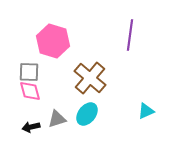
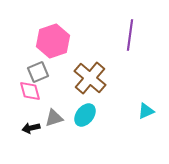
pink hexagon: rotated 24 degrees clockwise
gray square: moved 9 px right; rotated 25 degrees counterclockwise
cyan ellipse: moved 2 px left, 1 px down
gray triangle: moved 3 px left, 1 px up
black arrow: moved 1 px down
